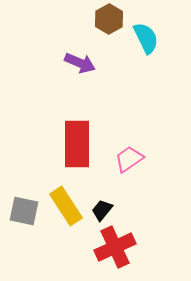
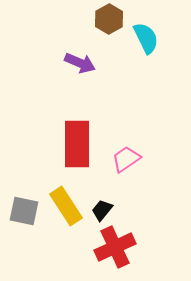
pink trapezoid: moved 3 px left
